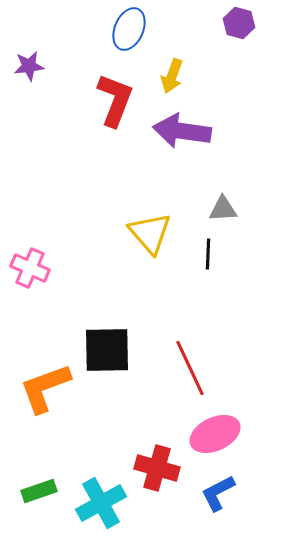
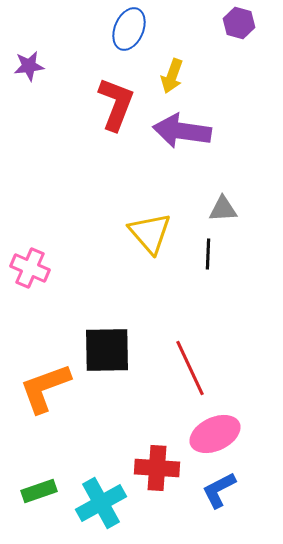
red L-shape: moved 1 px right, 4 px down
red cross: rotated 12 degrees counterclockwise
blue L-shape: moved 1 px right, 3 px up
